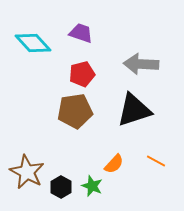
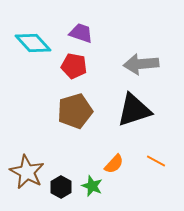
gray arrow: rotated 8 degrees counterclockwise
red pentagon: moved 8 px left, 8 px up; rotated 25 degrees clockwise
brown pentagon: rotated 8 degrees counterclockwise
